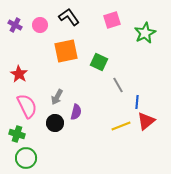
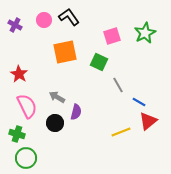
pink square: moved 16 px down
pink circle: moved 4 px right, 5 px up
orange square: moved 1 px left, 1 px down
gray arrow: rotated 91 degrees clockwise
blue line: moved 2 px right; rotated 64 degrees counterclockwise
red triangle: moved 2 px right
yellow line: moved 6 px down
